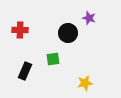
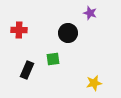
purple star: moved 1 px right, 5 px up
red cross: moved 1 px left
black rectangle: moved 2 px right, 1 px up
yellow star: moved 9 px right
